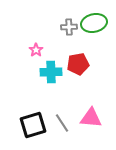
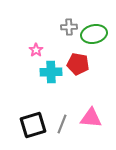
green ellipse: moved 11 px down
red pentagon: rotated 20 degrees clockwise
gray line: moved 1 px down; rotated 54 degrees clockwise
